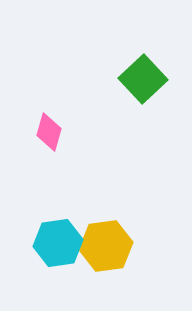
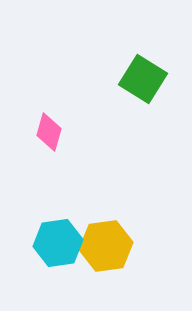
green square: rotated 15 degrees counterclockwise
